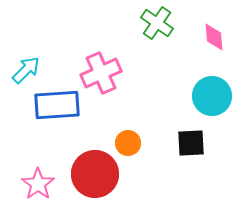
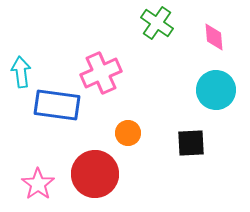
cyan arrow: moved 5 px left, 2 px down; rotated 52 degrees counterclockwise
cyan circle: moved 4 px right, 6 px up
blue rectangle: rotated 12 degrees clockwise
orange circle: moved 10 px up
